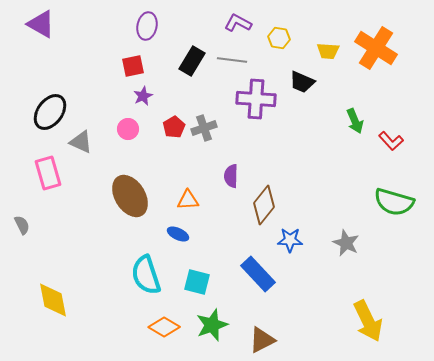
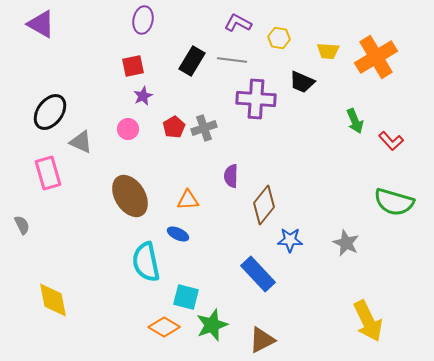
purple ellipse: moved 4 px left, 6 px up
orange cross: moved 9 px down; rotated 27 degrees clockwise
cyan semicircle: moved 13 px up; rotated 6 degrees clockwise
cyan square: moved 11 px left, 15 px down
